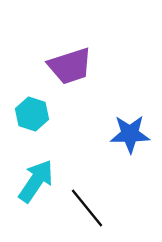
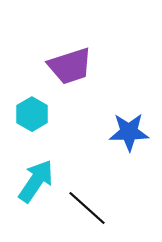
cyan hexagon: rotated 12 degrees clockwise
blue star: moved 1 px left, 2 px up
black line: rotated 9 degrees counterclockwise
